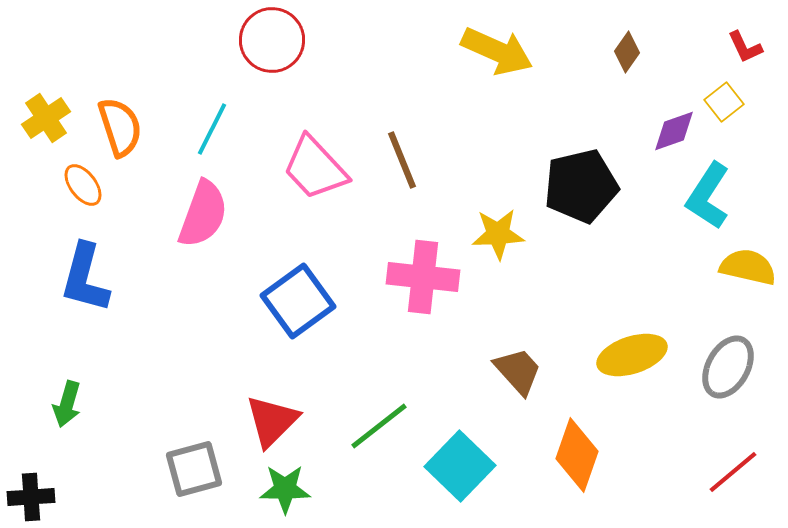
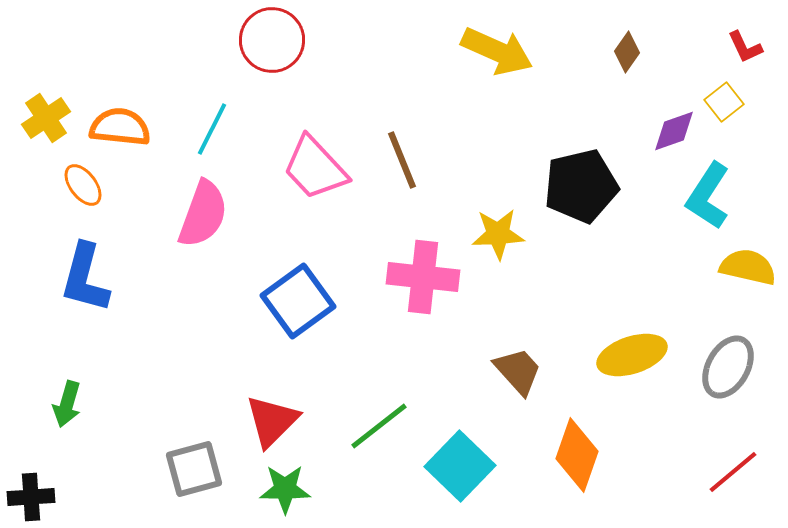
orange semicircle: rotated 66 degrees counterclockwise
